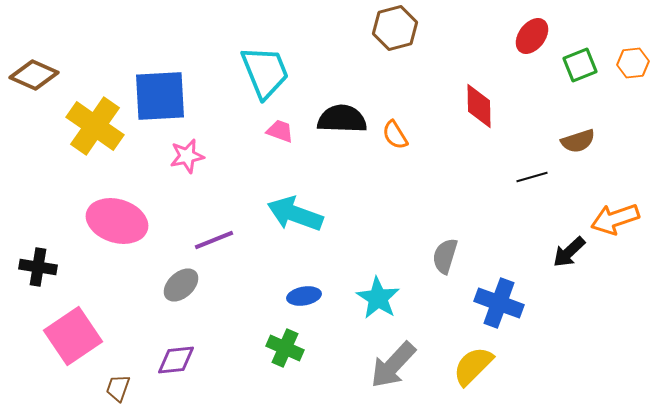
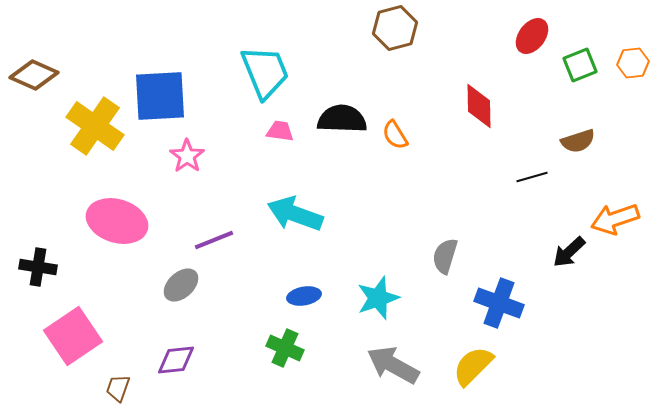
pink trapezoid: rotated 12 degrees counterclockwise
pink star: rotated 24 degrees counterclockwise
cyan star: rotated 21 degrees clockwise
gray arrow: rotated 76 degrees clockwise
